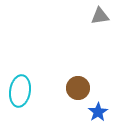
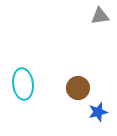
cyan ellipse: moved 3 px right, 7 px up; rotated 16 degrees counterclockwise
blue star: rotated 18 degrees clockwise
